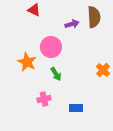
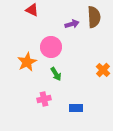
red triangle: moved 2 px left
orange star: rotated 18 degrees clockwise
